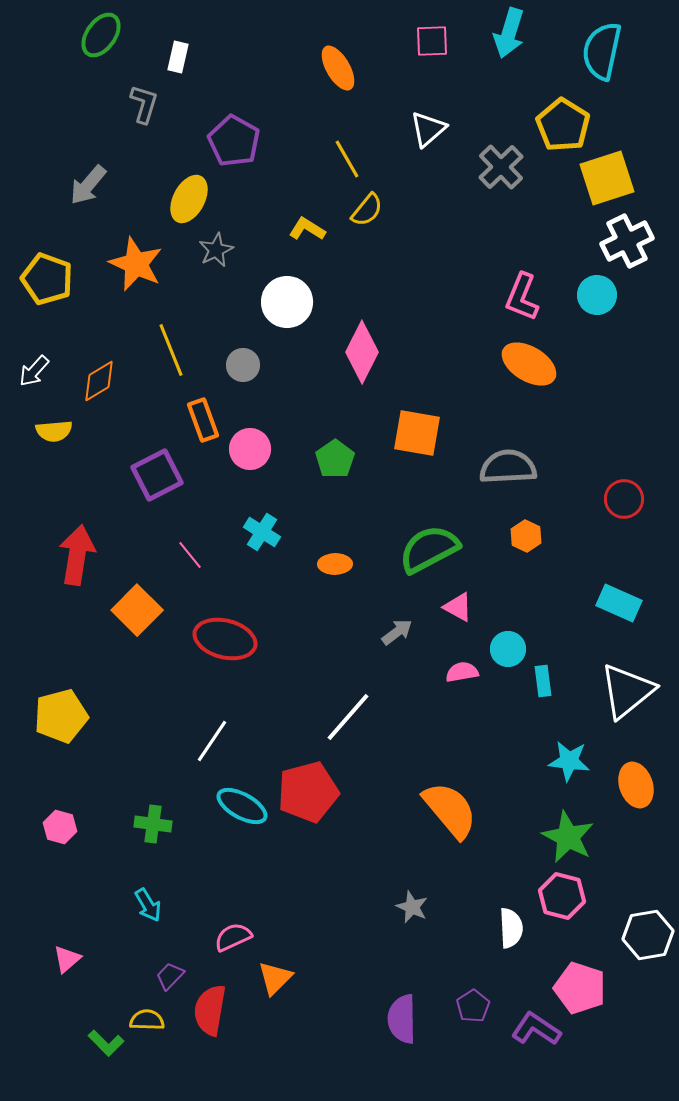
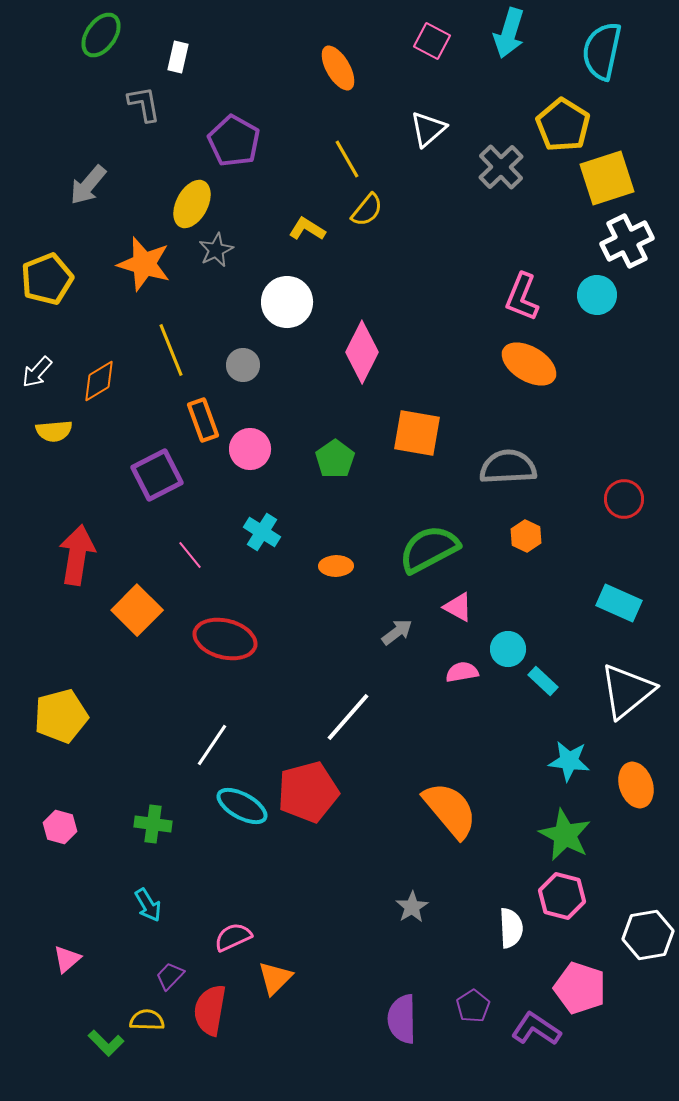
pink square at (432, 41): rotated 30 degrees clockwise
gray L-shape at (144, 104): rotated 27 degrees counterclockwise
yellow ellipse at (189, 199): moved 3 px right, 5 px down
orange star at (136, 264): moved 8 px right; rotated 8 degrees counterclockwise
yellow pentagon at (47, 279): rotated 30 degrees clockwise
white arrow at (34, 371): moved 3 px right, 1 px down
orange ellipse at (335, 564): moved 1 px right, 2 px down
cyan rectangle at (543, 681): rotated 40 degrees counterclockwise
white line at (212, 741): moved 4 px down
green star at (568, 837): moved 3 px left, 2 px up
gray star at (412, 907): rotated 16 degrees clockwise
